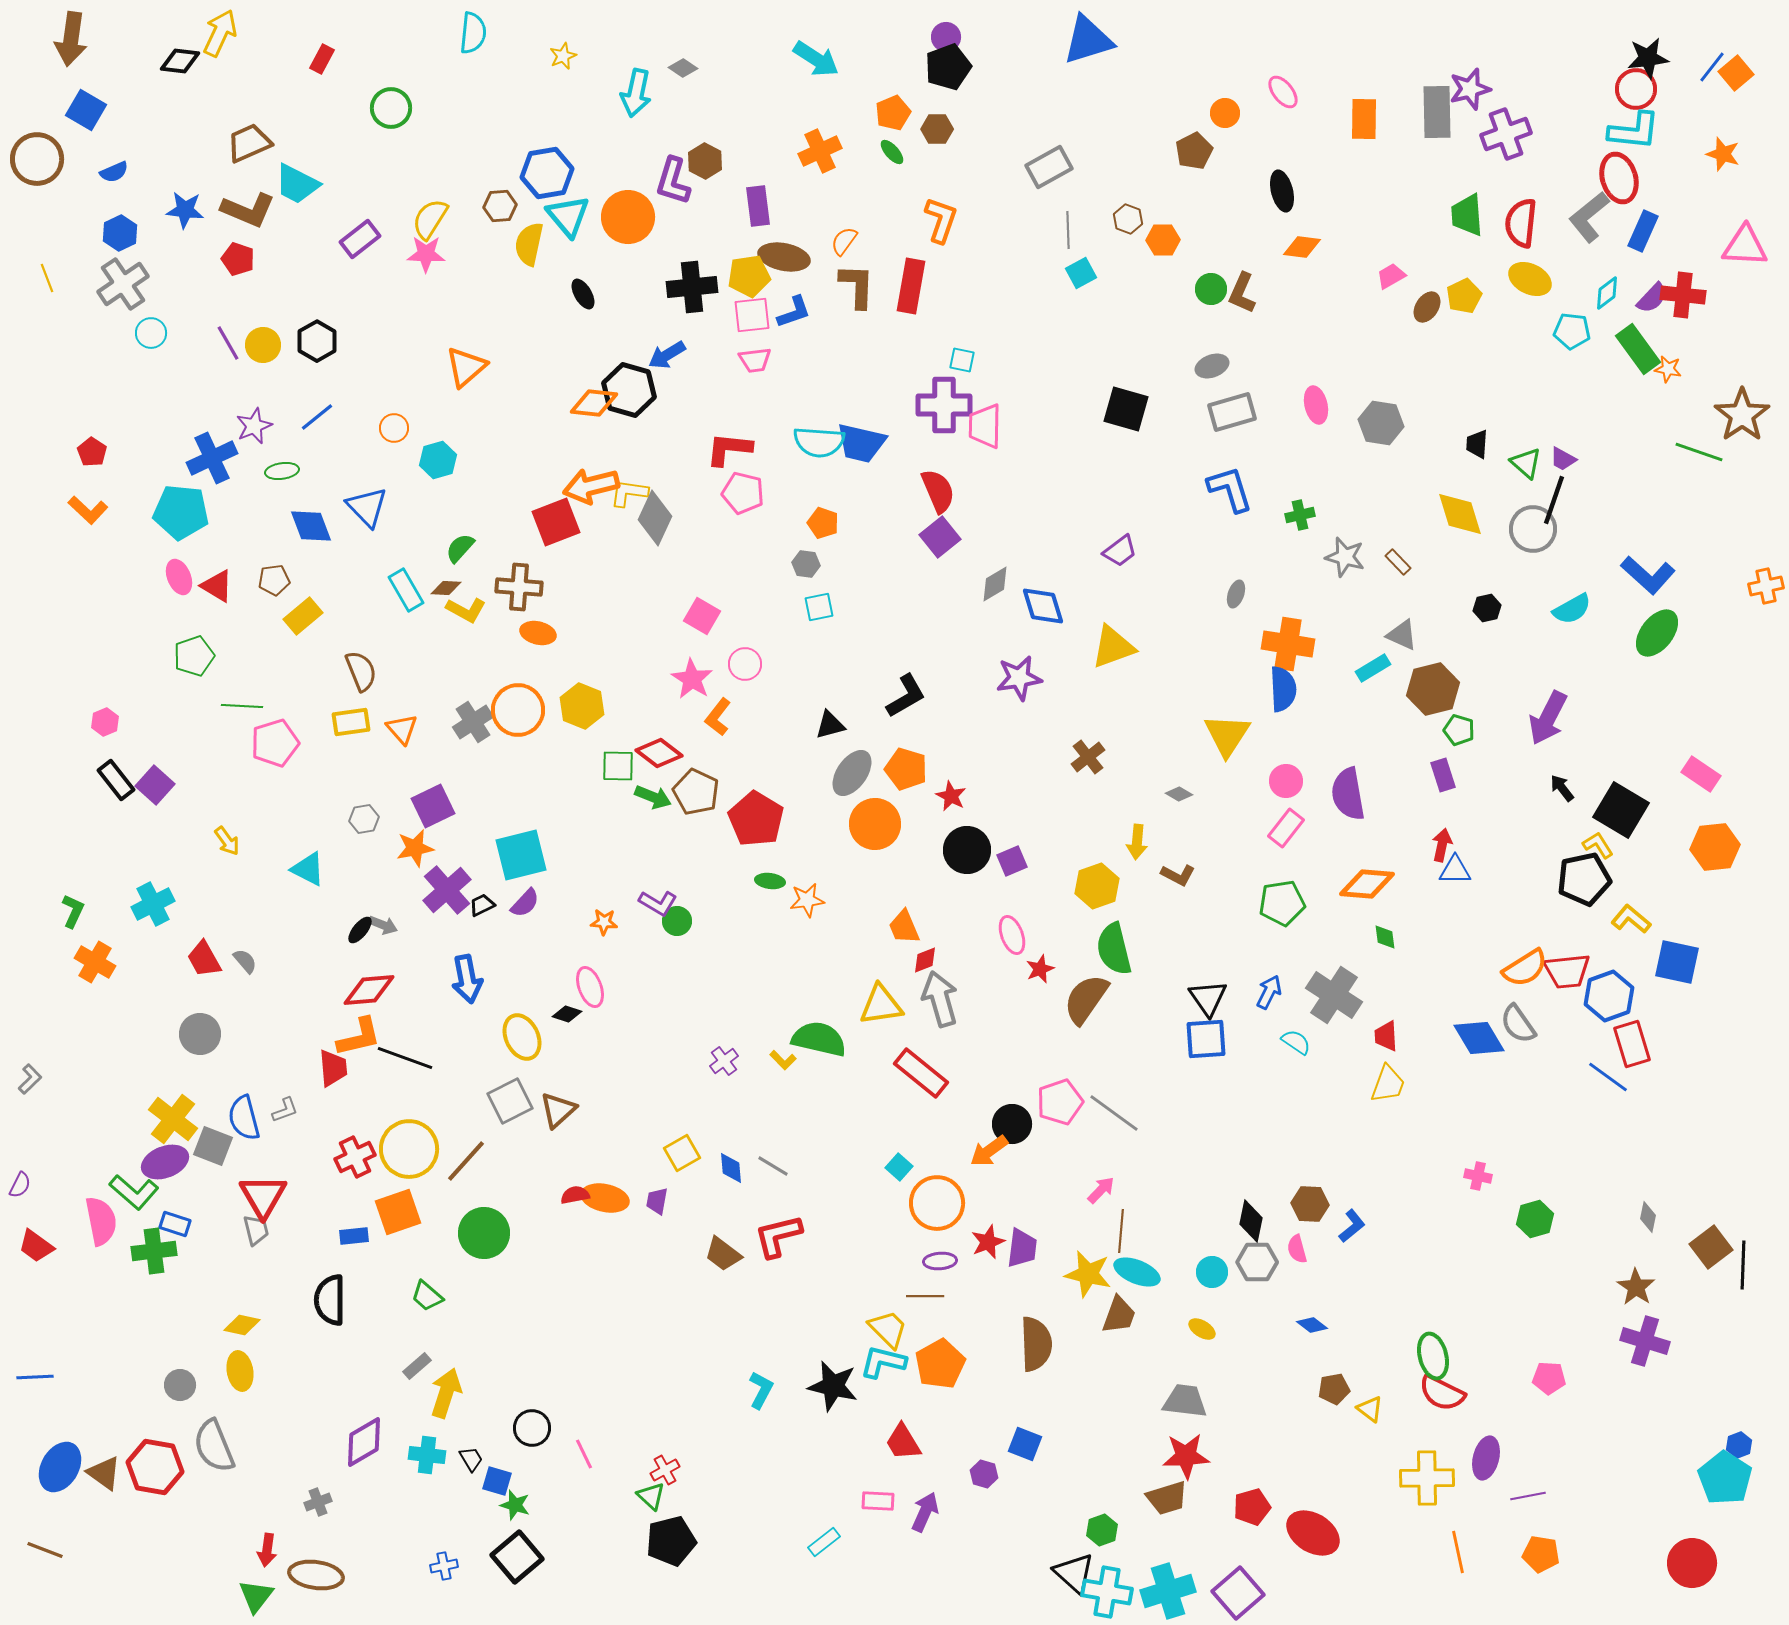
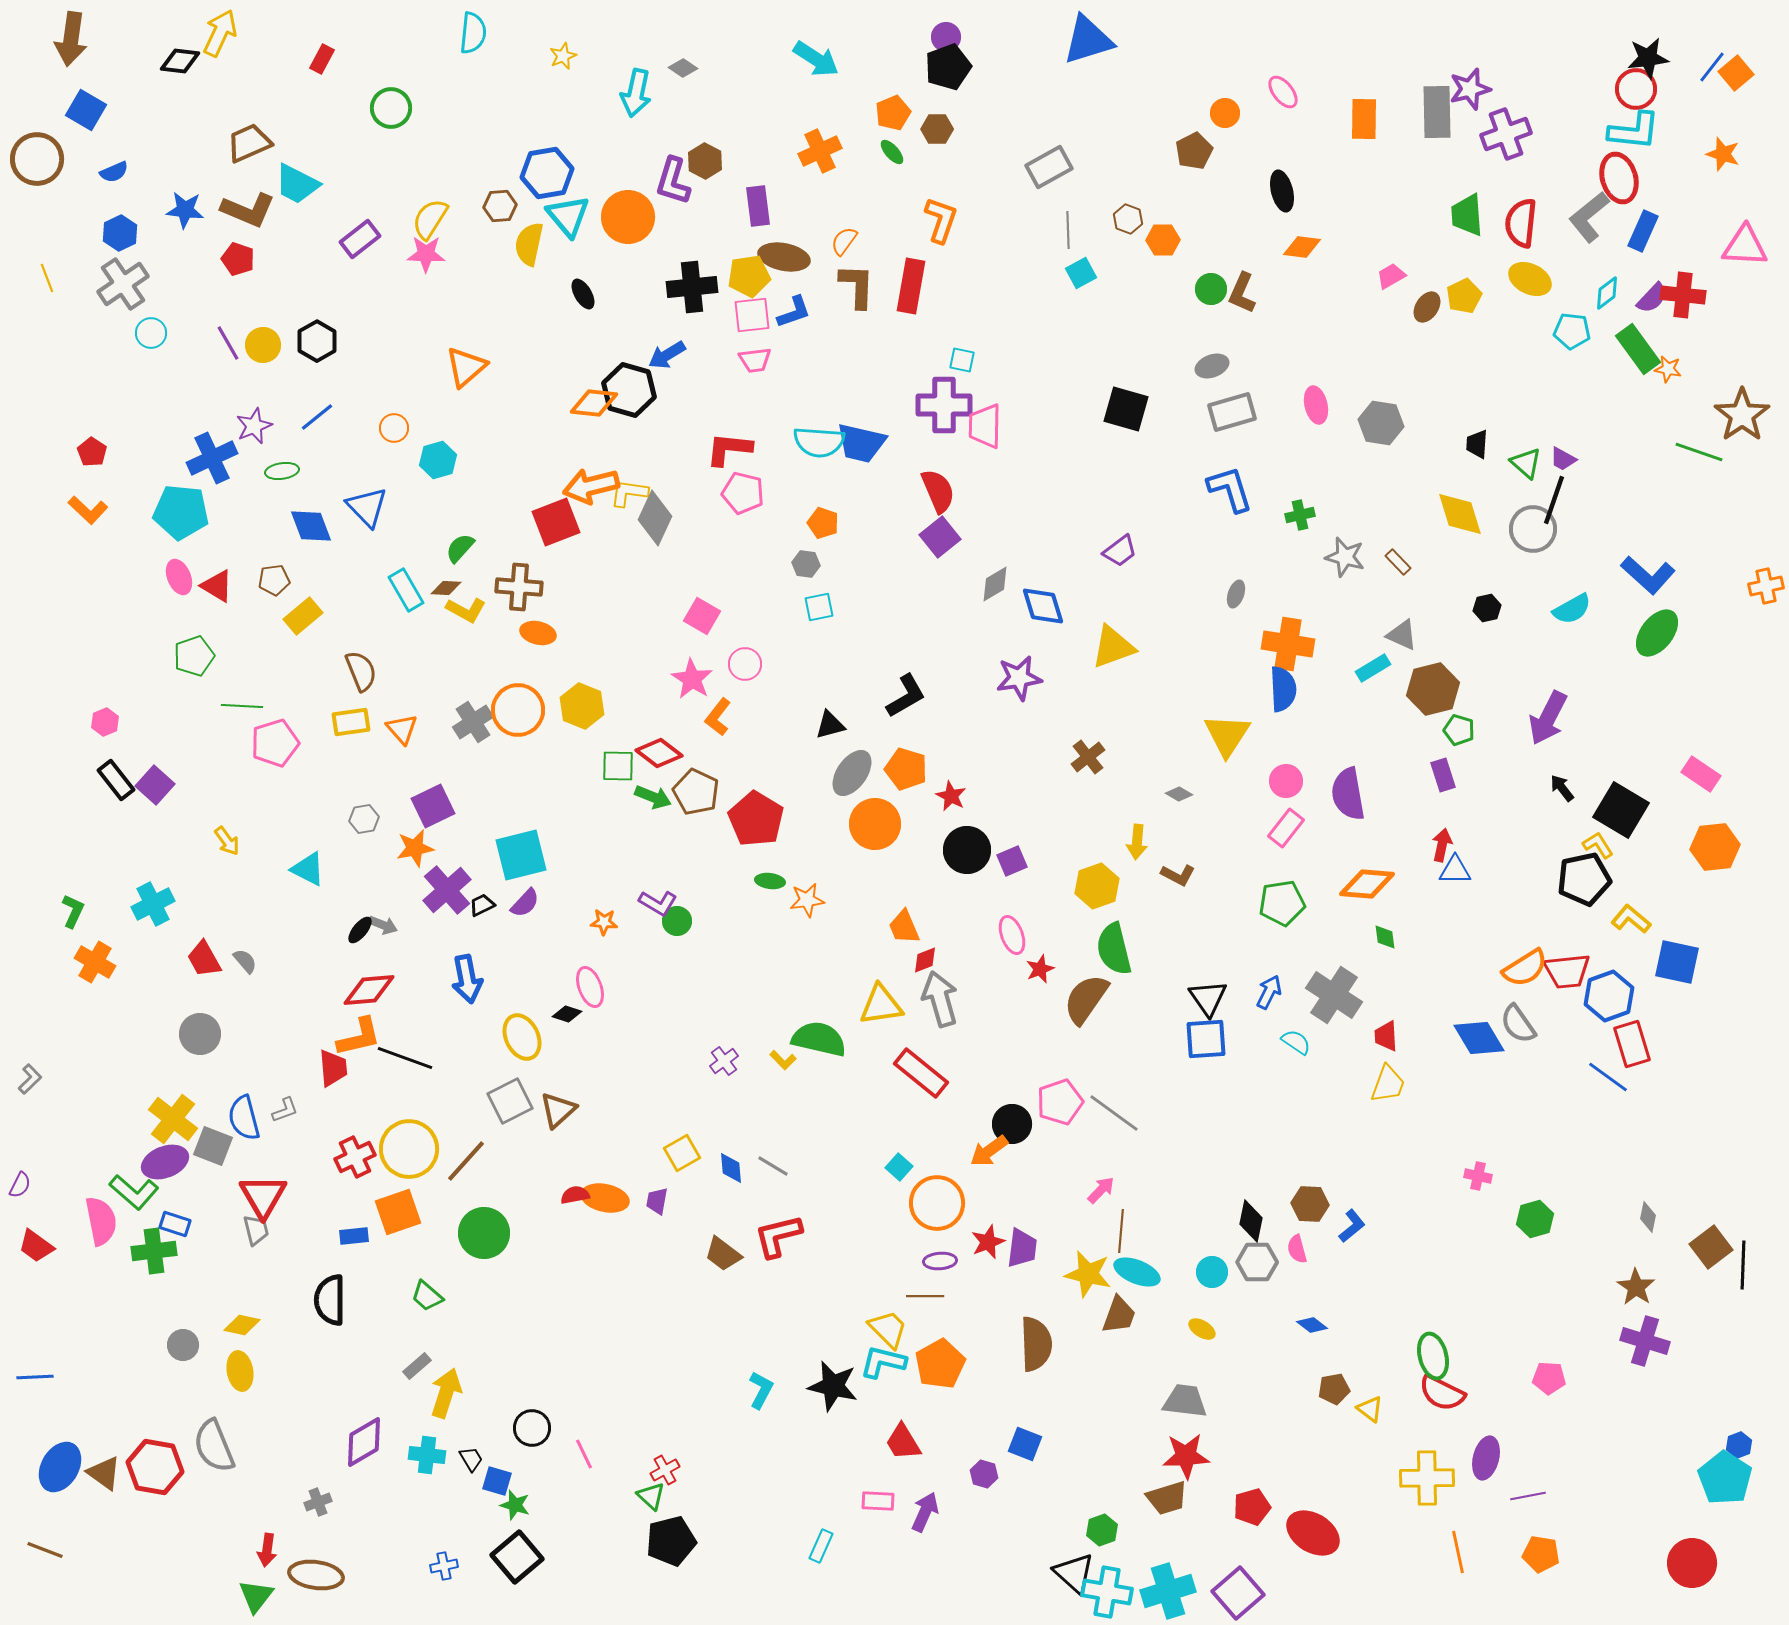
gray circle at (180, 1385): moved 3 px right, 40 px up
cyan rectangle at (824, 1542): moved 3 px left, 4 px down; rotated 28 degrees counterclockwise
